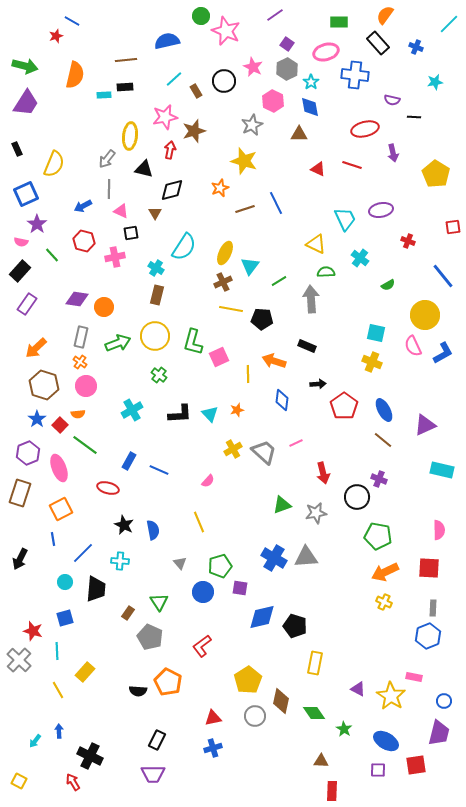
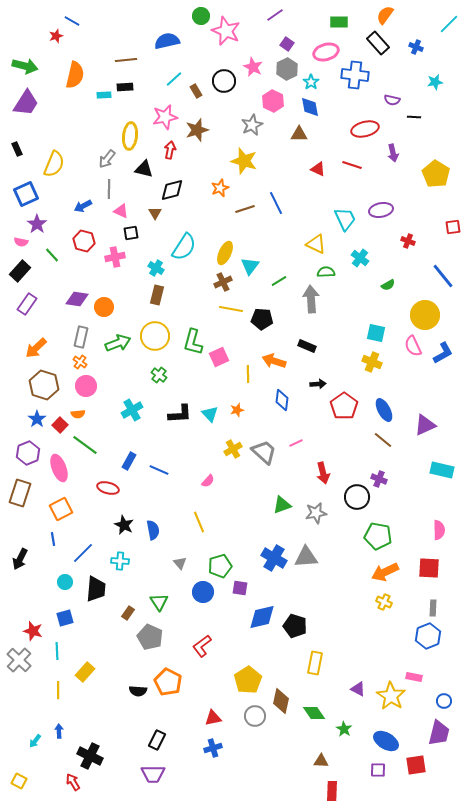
brown star at (194, 131): moved 3 px right, 1 px up
yellow line at (58, 690): rotated 30 degrees clockwise
